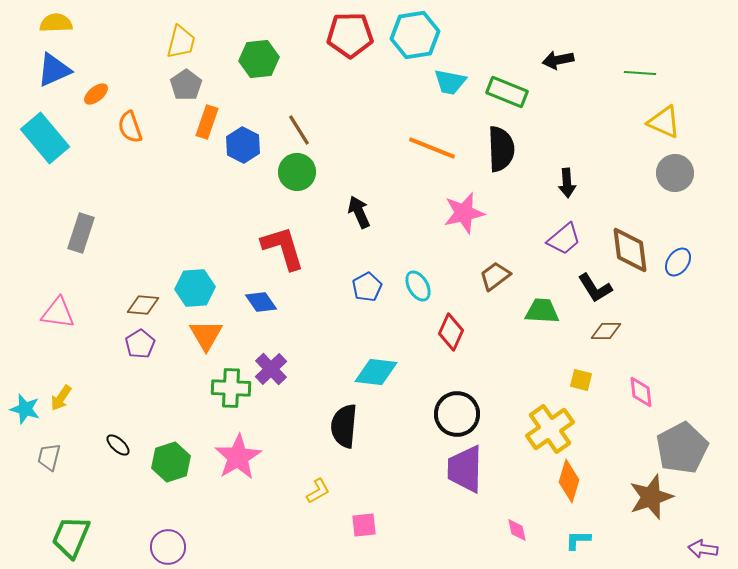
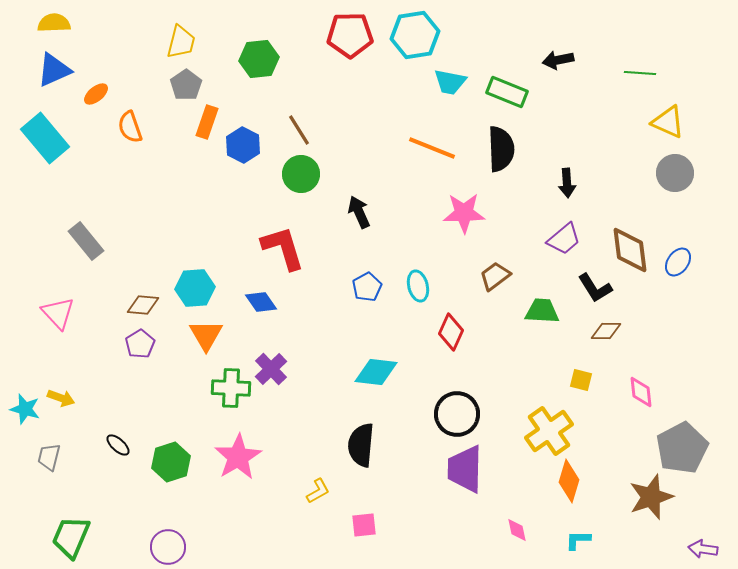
yellow semicircle at (56, 23): moved 2 px left
yellow triangle at (664, 122): moved 4 px right
green circle at (297, 172): moved 4 px right, 2 px down
pink star at (464, 213): rotated 12 degrees clockwise
gray rectangle at (81, 233): moved 5 px right, 8 px down; rotated 57 degrees counterclockwise
cyan ellipse at (418, 286): rotated 16 degrees clockwise
pink triangle at (58, 313): rotated 39 degrees clockwise
yellow arrow at (61, 398): rotated 104 degrees counterclockwise
black semicircle at (344, 426): moved 17 px right, 19 px down
yellow cross at (550, 429): moved 1 px left, 2 px down
